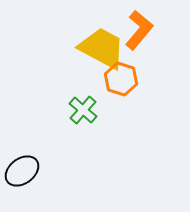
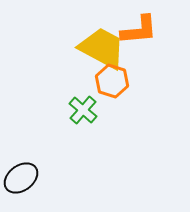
orange L-shape: rotated 45 degrees clockwise
orange hexagon: moved 9 px left, 2 px down
black ellipse: moved 1 px left, 7 px down
